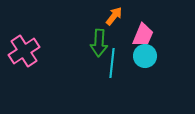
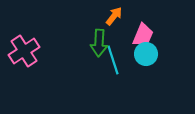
cyan circle: moved 1 px right, 2 px up
cyan line: moved 1 px right, 3 px up; rotated 24 degrees counterclockwise
